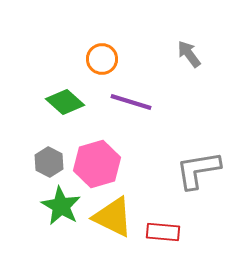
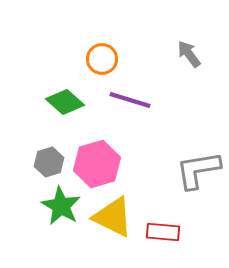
purple line: moved 1 px left, 2 px up
gray hexagon: rotated 16 degrees clockwise
